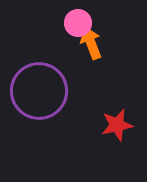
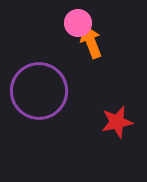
orange arrow: moved 1 px up
red star: moved 3 px up
